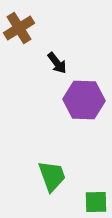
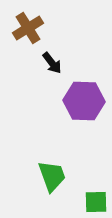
brown cross: moved 9 px right
black arrow: moved 5 px left
purple hexagon: moved 1 px down
